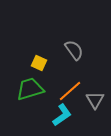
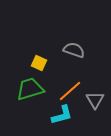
gray semicircle: rotated 35 degrees counterclockwise
cyan L-shape: rotated 20 degrees clockwise
